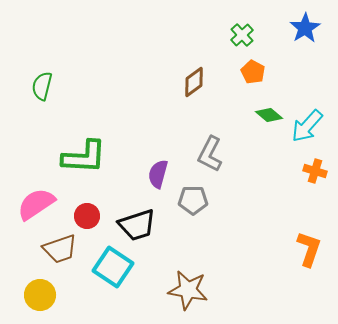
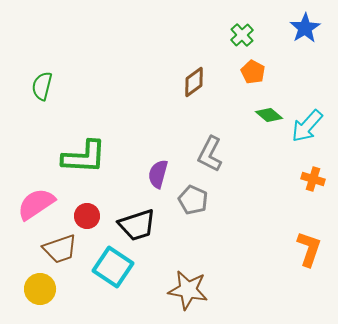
orange cross: moved 2 px left, 8 px down
gray pentagon: rotated 24 degrees clockwise
yellow circle: moved 6 px up
